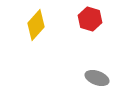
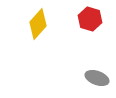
yellow diamond: moved 2 px right, 1 px up
